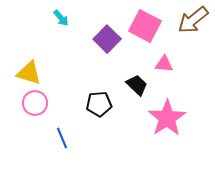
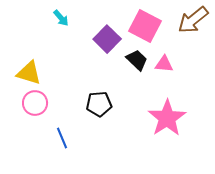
black trapezoid: moved 25 px up
